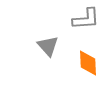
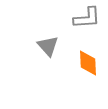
gray L-shape: moved 1 px right, 1 px up
